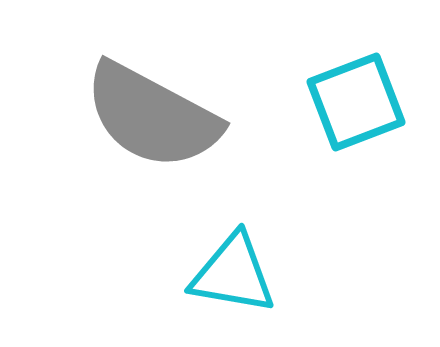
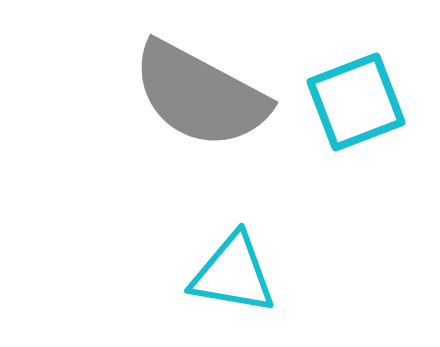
gray semicircle: moved 48 px right, 21 px up
